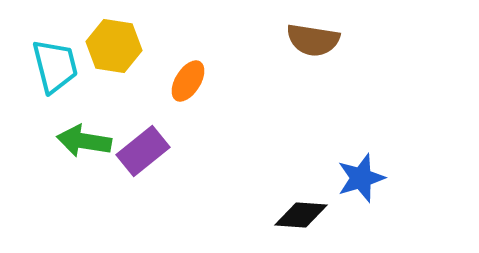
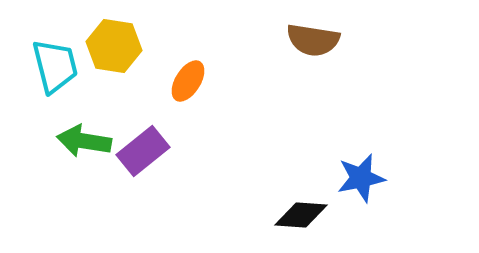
blue star: rotated 6 degrees clockwise
